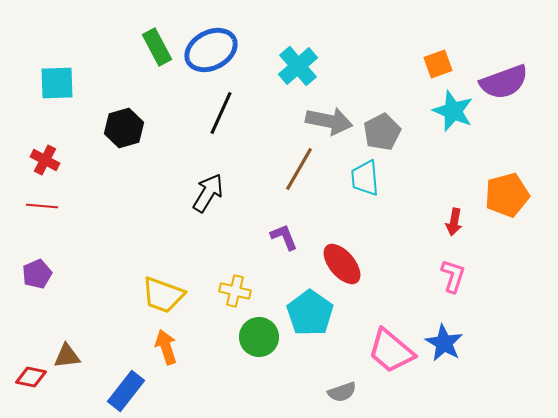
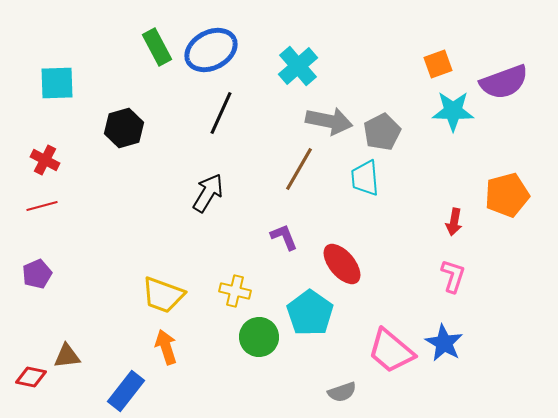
cyan star: rotated 21 degrees counterclockwise
red line: rotated 20 degrees counterclockwise
